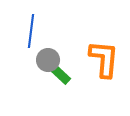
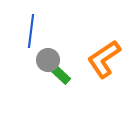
orange L-shape: rotated 129 degrees counterclockwise
